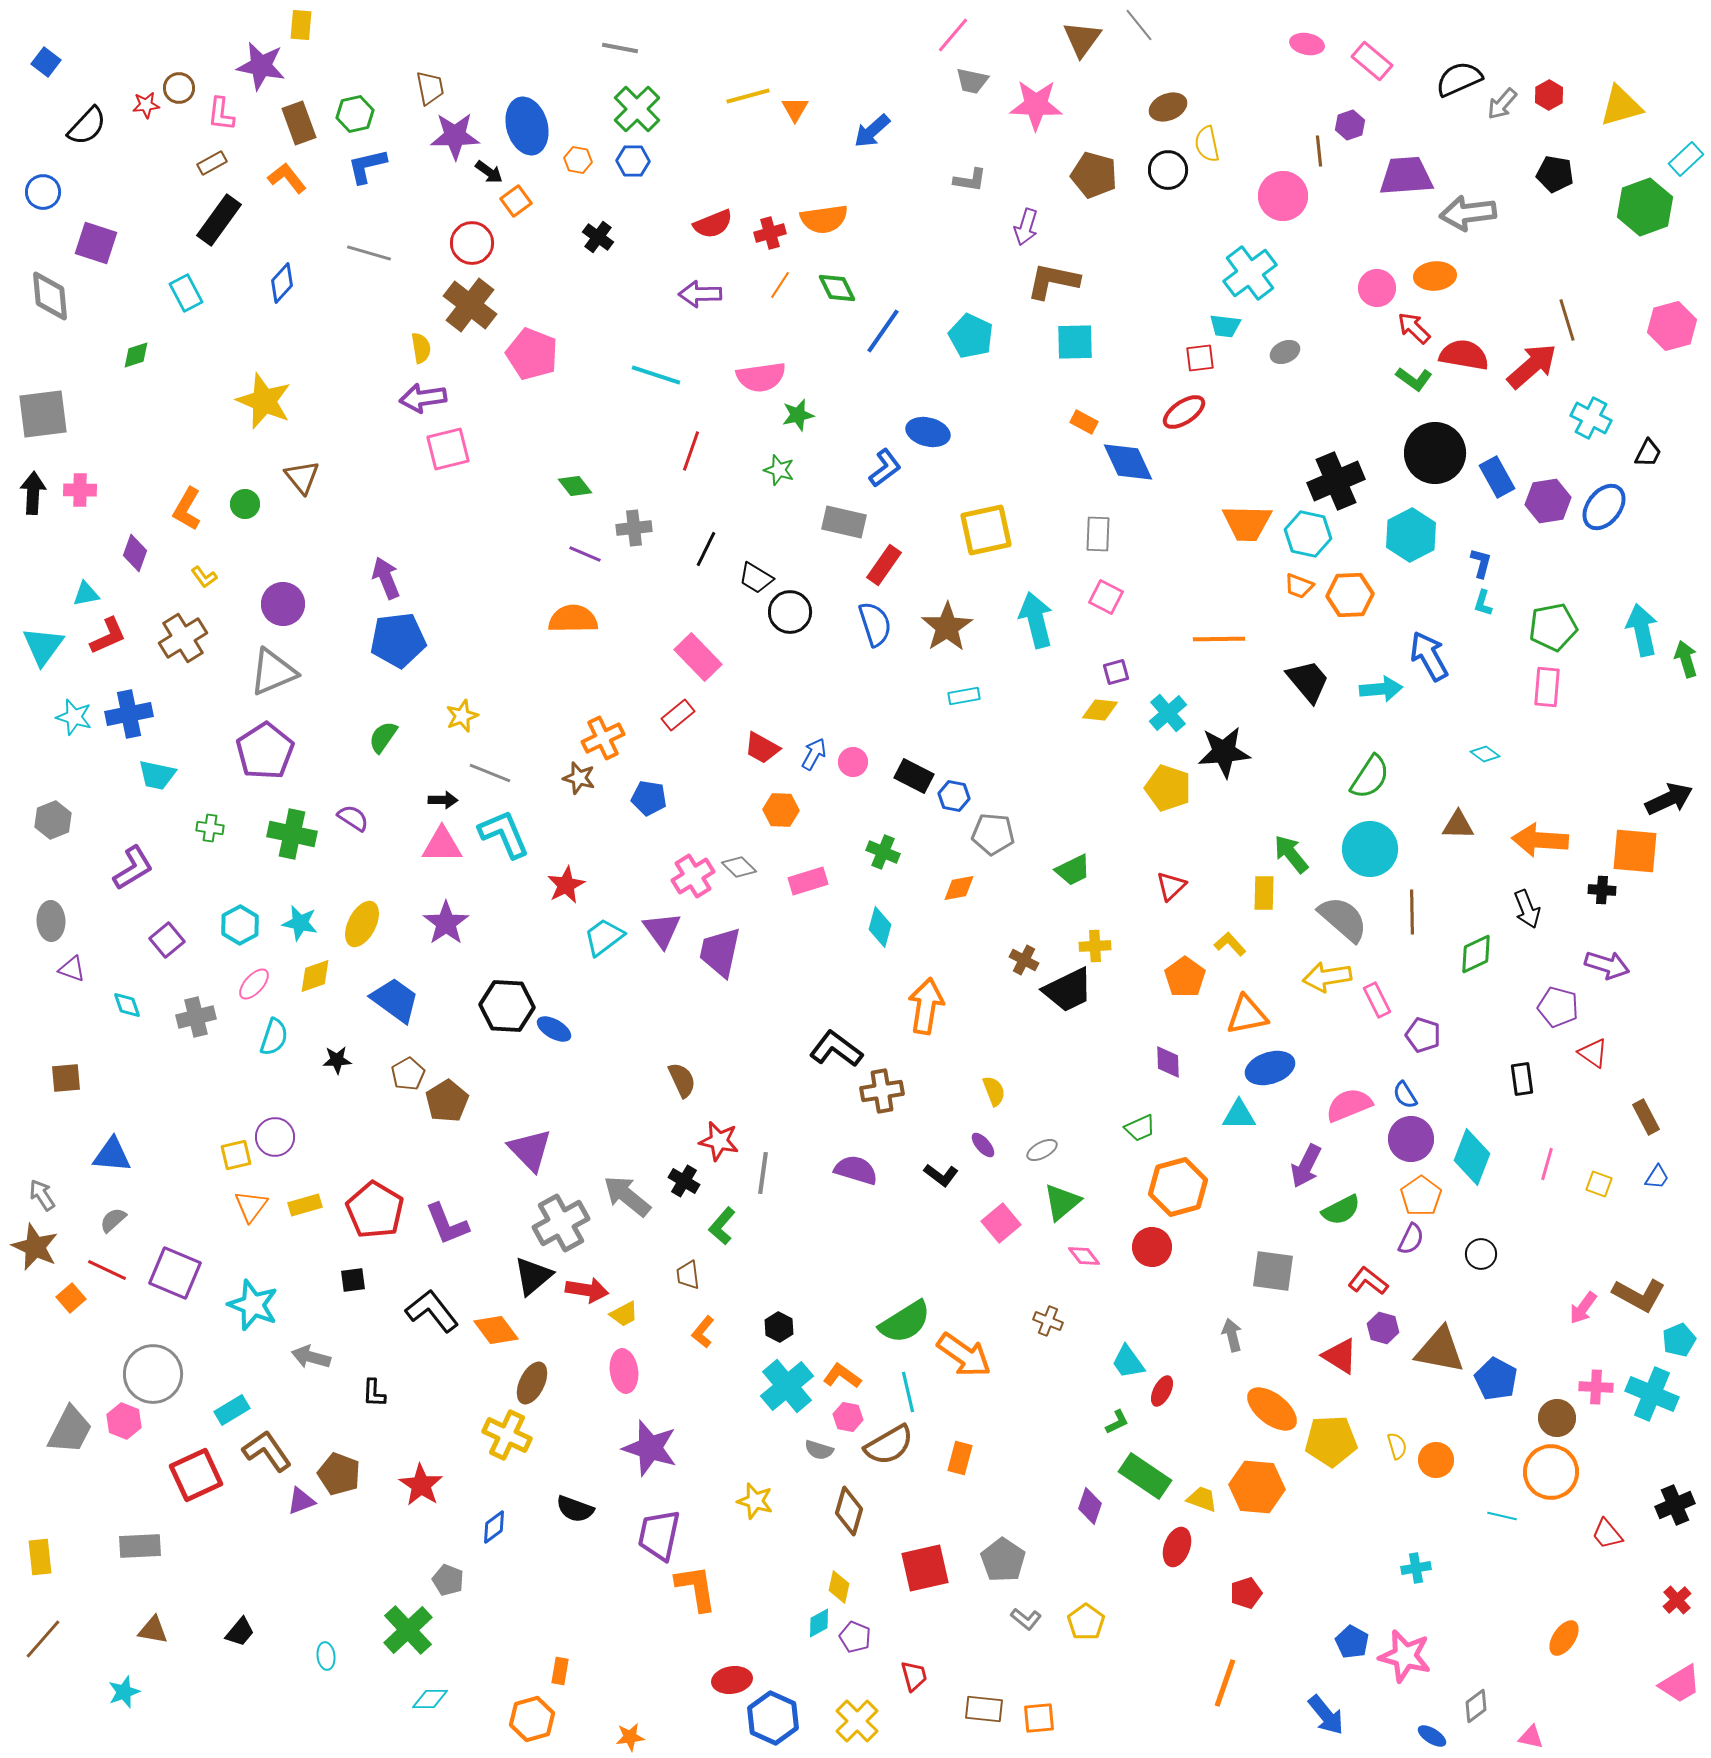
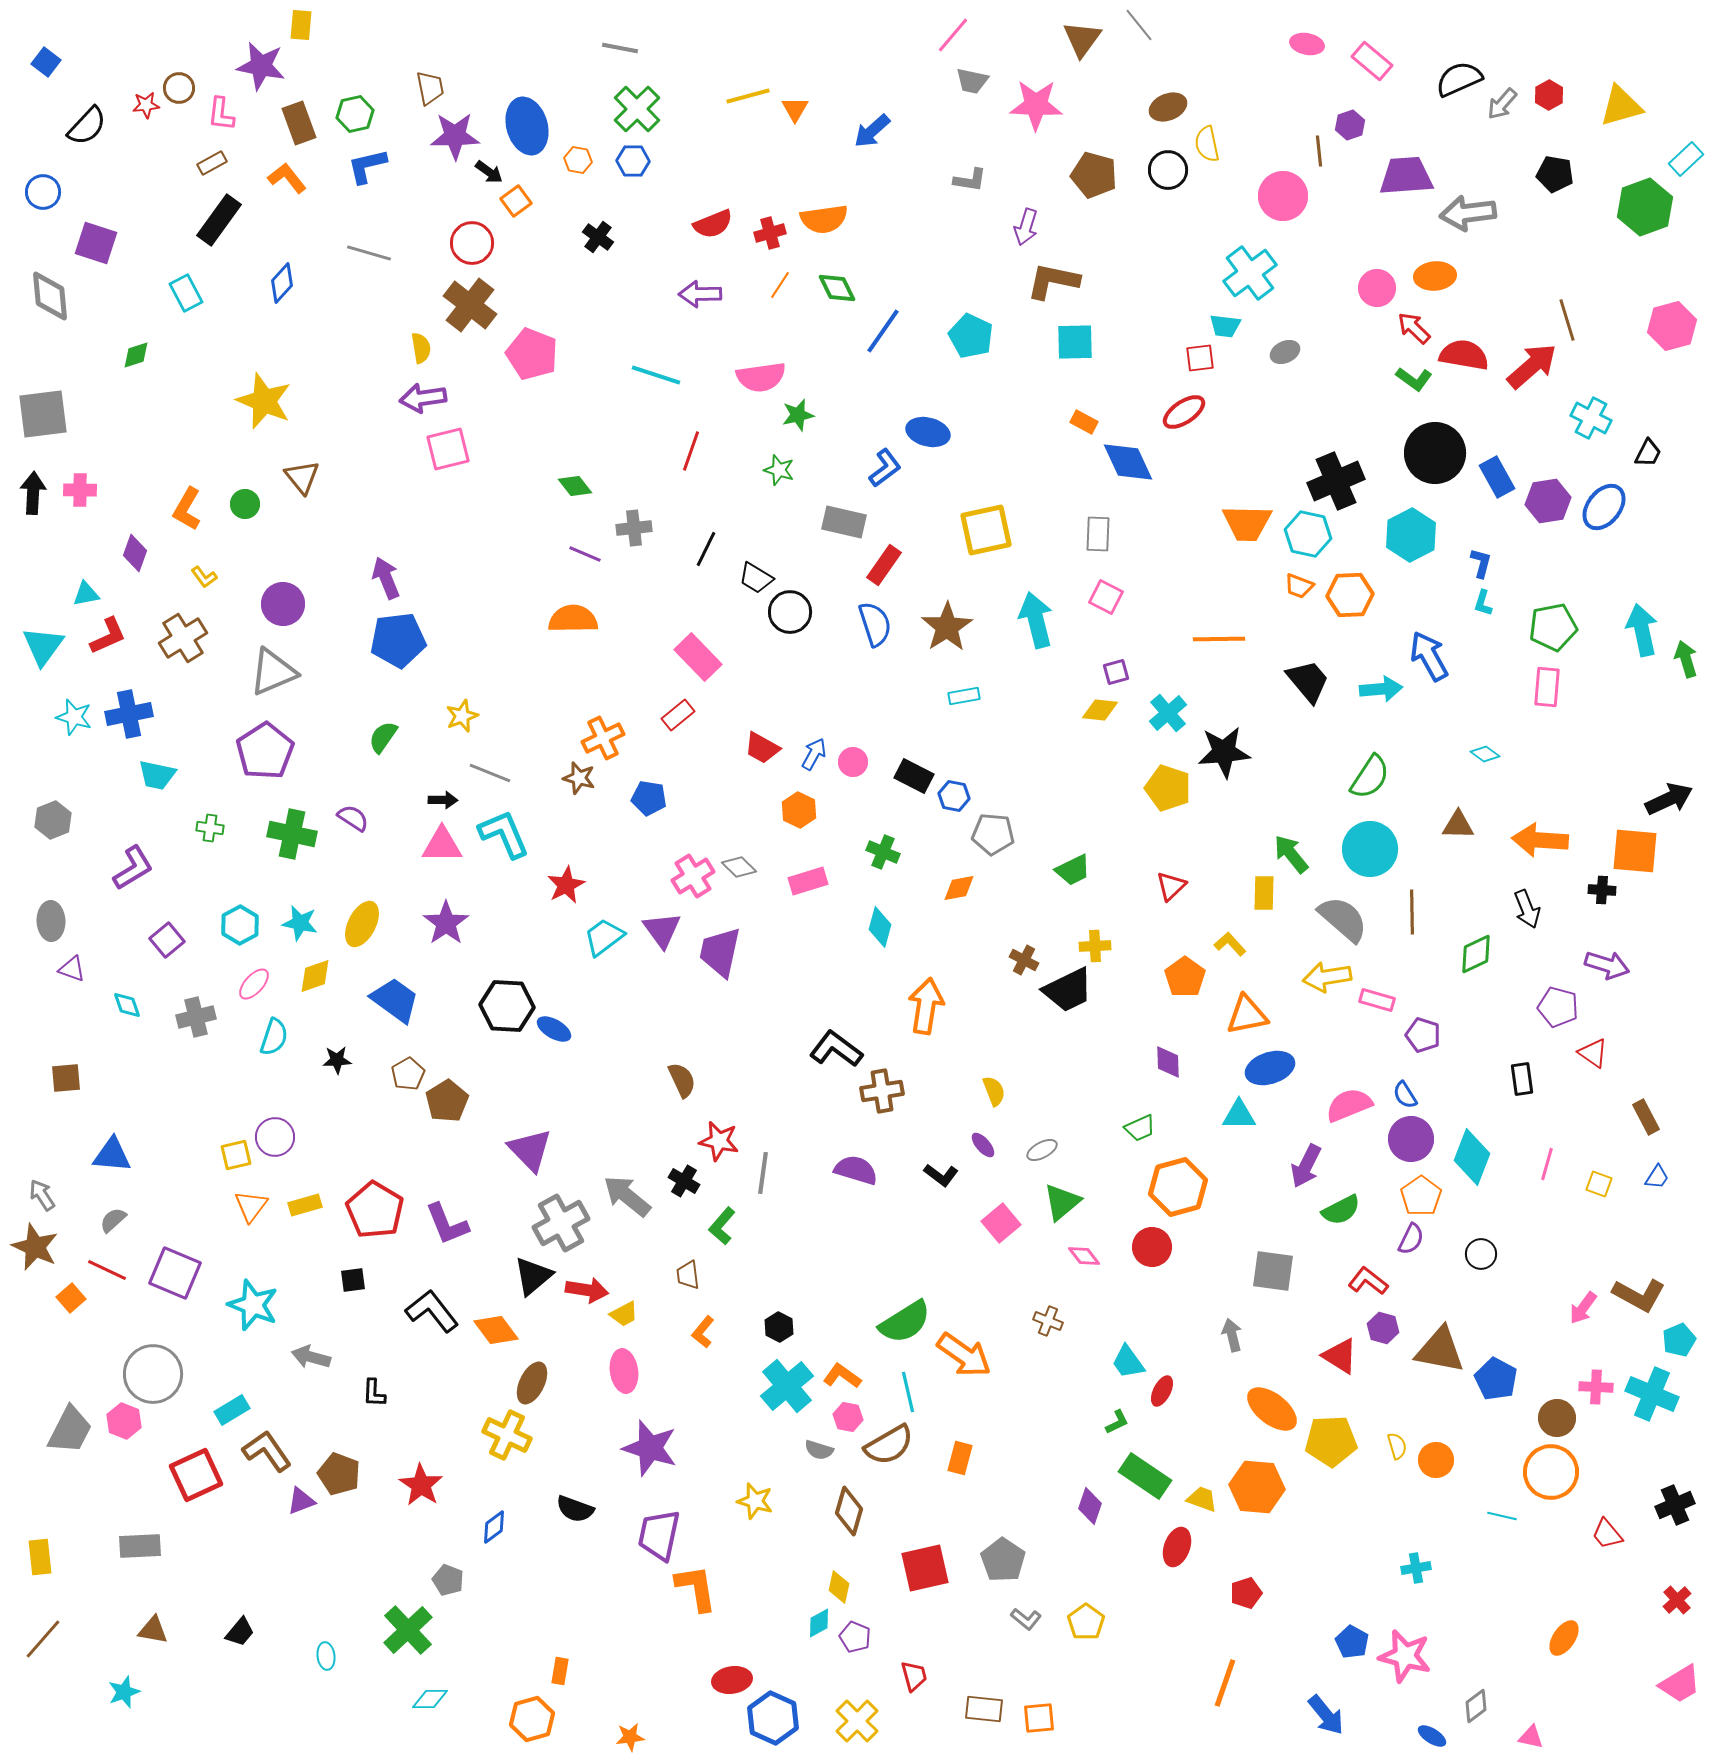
orange hexagon at (781, 810): moved 18 px right; rotated 24 degrees clockwise
pink rectangle at (1377, 1000): rotated 48 degrees counterclockwise
